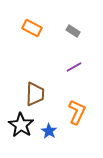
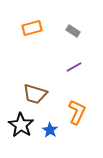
orange rectangle: rotated 42 degrees counterclockwise
brown trapezoid: rotated 105 degrees clockwise
blue star: moved 1 px right, 1 px up
